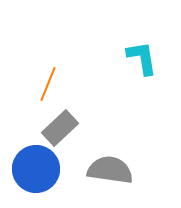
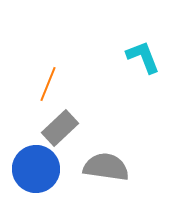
cyan L-shape: moved 1 px right, 1 px up; rotated 12 degrees counterclockwise
gray semicircle: moved 4 px left, 3 px up
